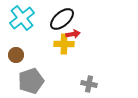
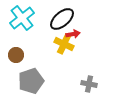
yellow cross: rotated 24 degrees clockwise
